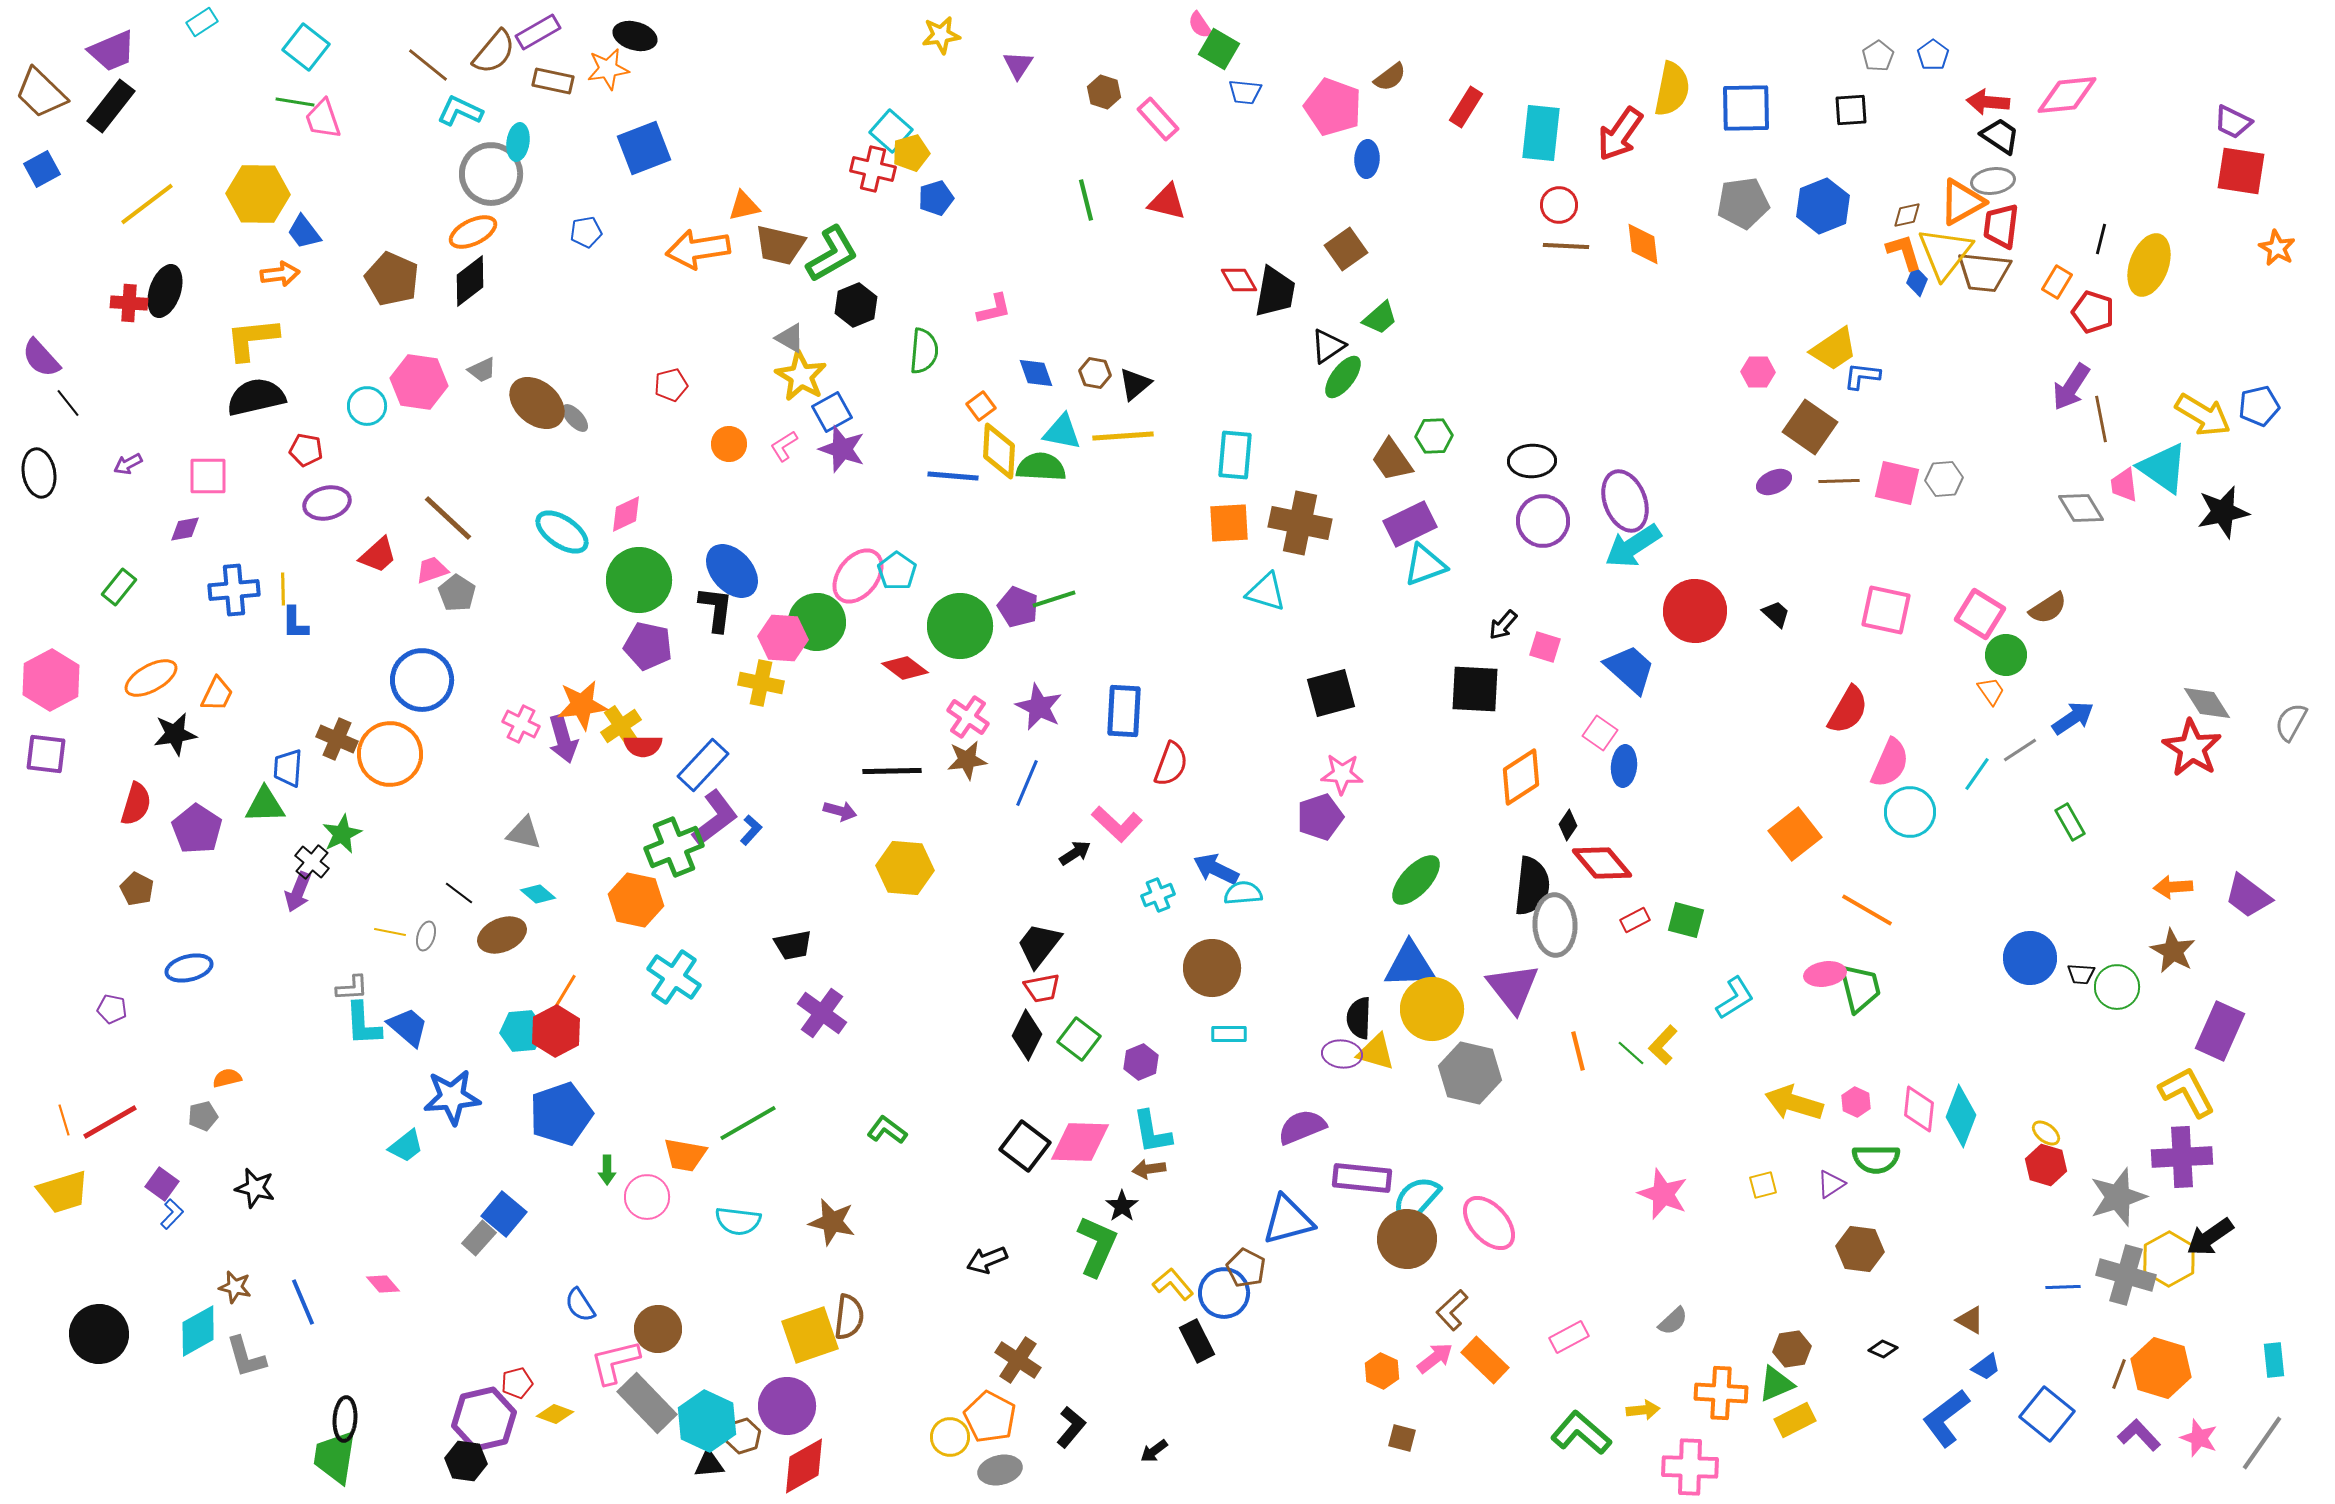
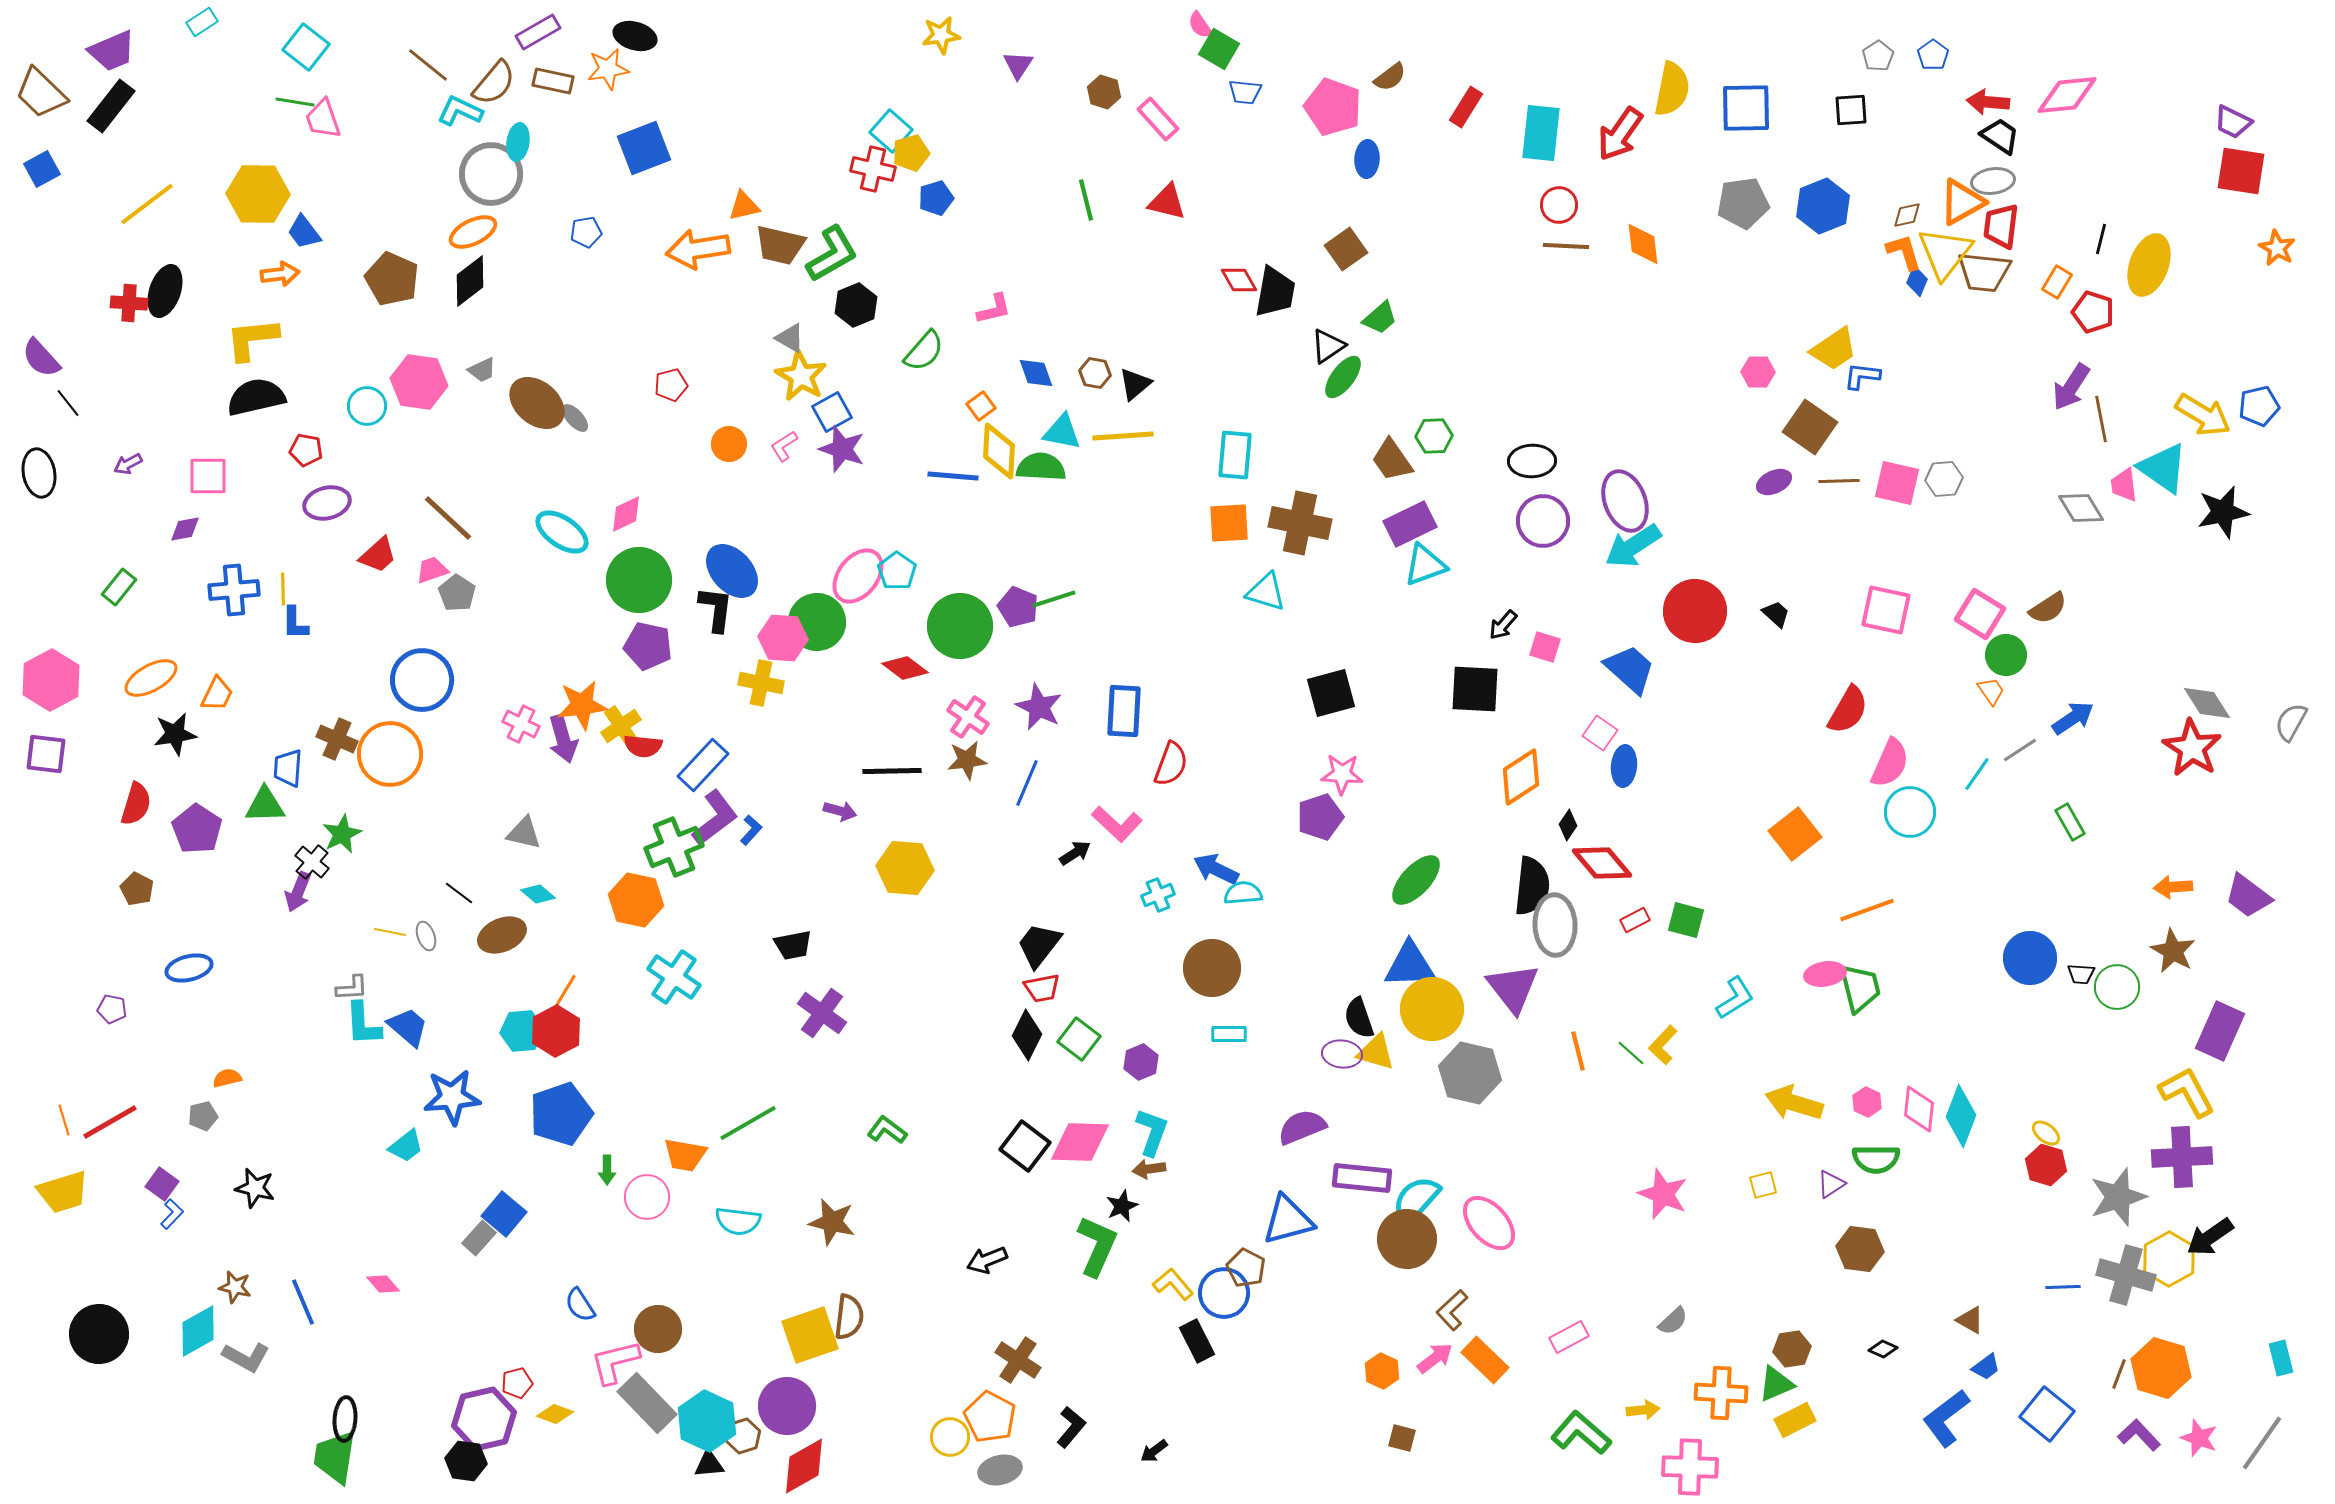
brown semicircle at (494, 52): moved 31 px down
green semicircle at (924, 351): rotated 36 degrees clockwise
red semicircle at (643, 746): rotated 6 degrees clockwise
orange line at (1867, 910): rotated 50 degrees counterclockwise
gray ellipse at (426, 936): rotated 36 degrees counterclockwise
black semicircle at (1359, 1018): rotated 21 degrees counterclockwise
pink hexagon at (1856, 1102): moved 11 px right
cyan L-shape at (1152, 1132): rotated 150 degrees counterclockwise
black star at (1122, 1206): rotated 12 degrees clockwise
gray L-shape at (246, 1357): rotated 45 degrees counterclockwise
cyan rectangle at (2274, 1360): moved 7 px right, 2 px up; rotated 8 degrees counterclockwise
